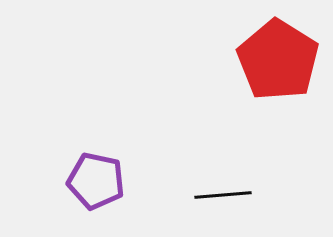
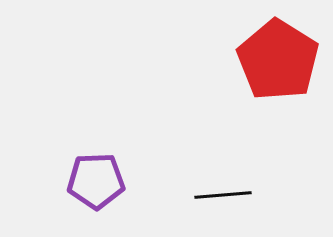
purple pentagon: rotated 14 degrees counterclockwise
